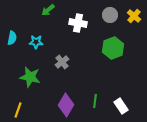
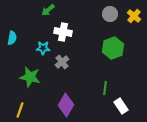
gray circle: moved 1 px up
white cross: moved 15 px left, 9 px down
cyan star: moved 7 px right, 6 px down
green line: moved 10 px right, 13 px up
yellow line: moved 2 px right
